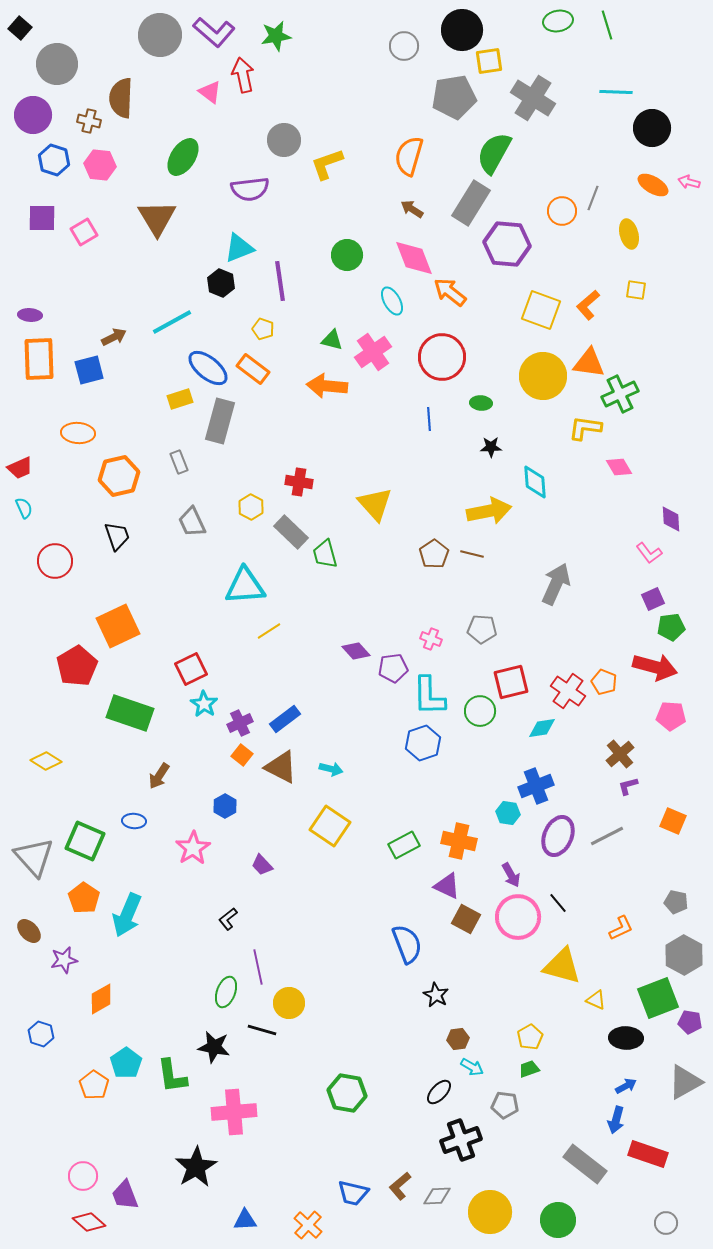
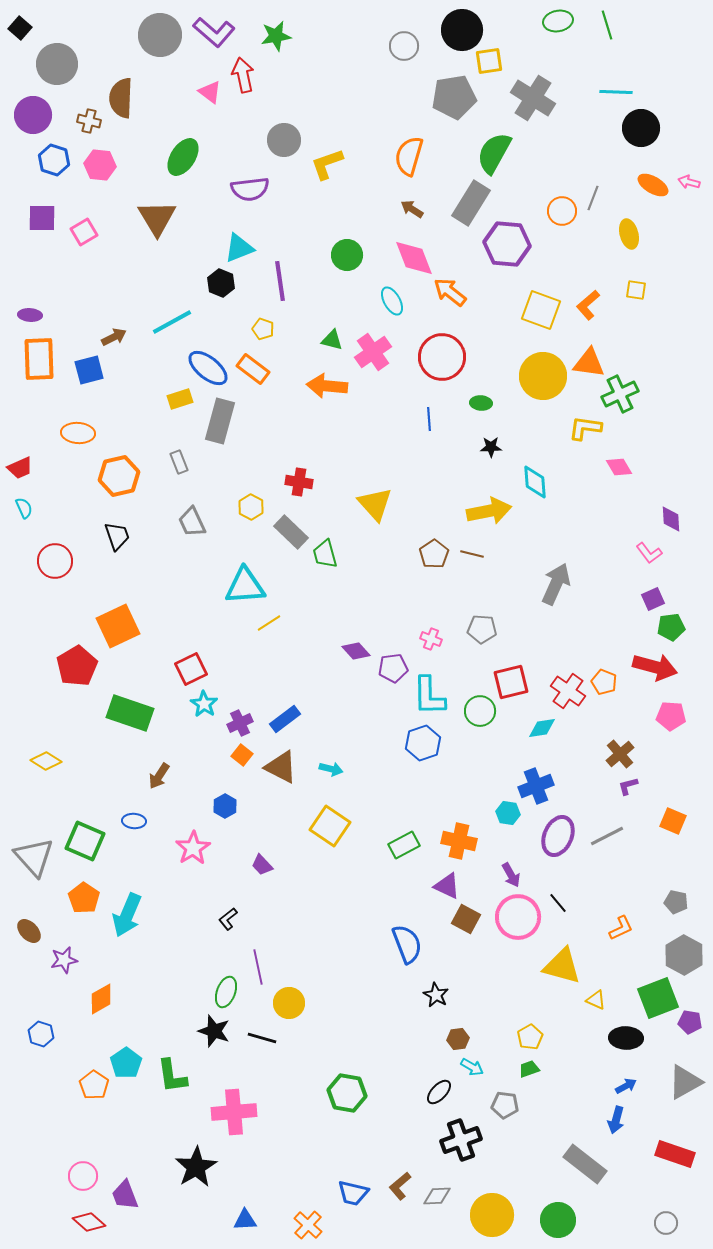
black circle at (652, 128): moved 11 px left
yellow line at (269, 631): moved 8 px up
black line at (262, 1030): moved 8 px down
black star at (214, 1047): moved 16 px up; rotated 8 degrees clockwise
red rectangle at (648, 1154): moved 27 px right
yellow circle at (490, 1212): moved 2 px right, 3 px down
